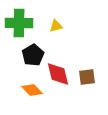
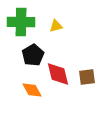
green cross: moved 2 px right, 1 px up
orange diamond: rotated 15 degrees clockwise
